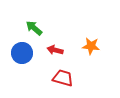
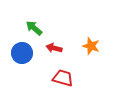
orange star: rotated 12 degrees clockwise
red arrow: moved 1 px left, 2 px up
